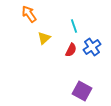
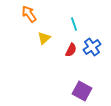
cyan line: moved 2 px up
